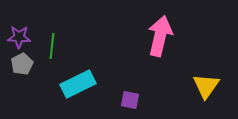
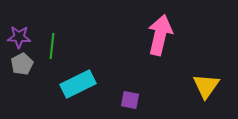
pink arrow: moved 1 px up
